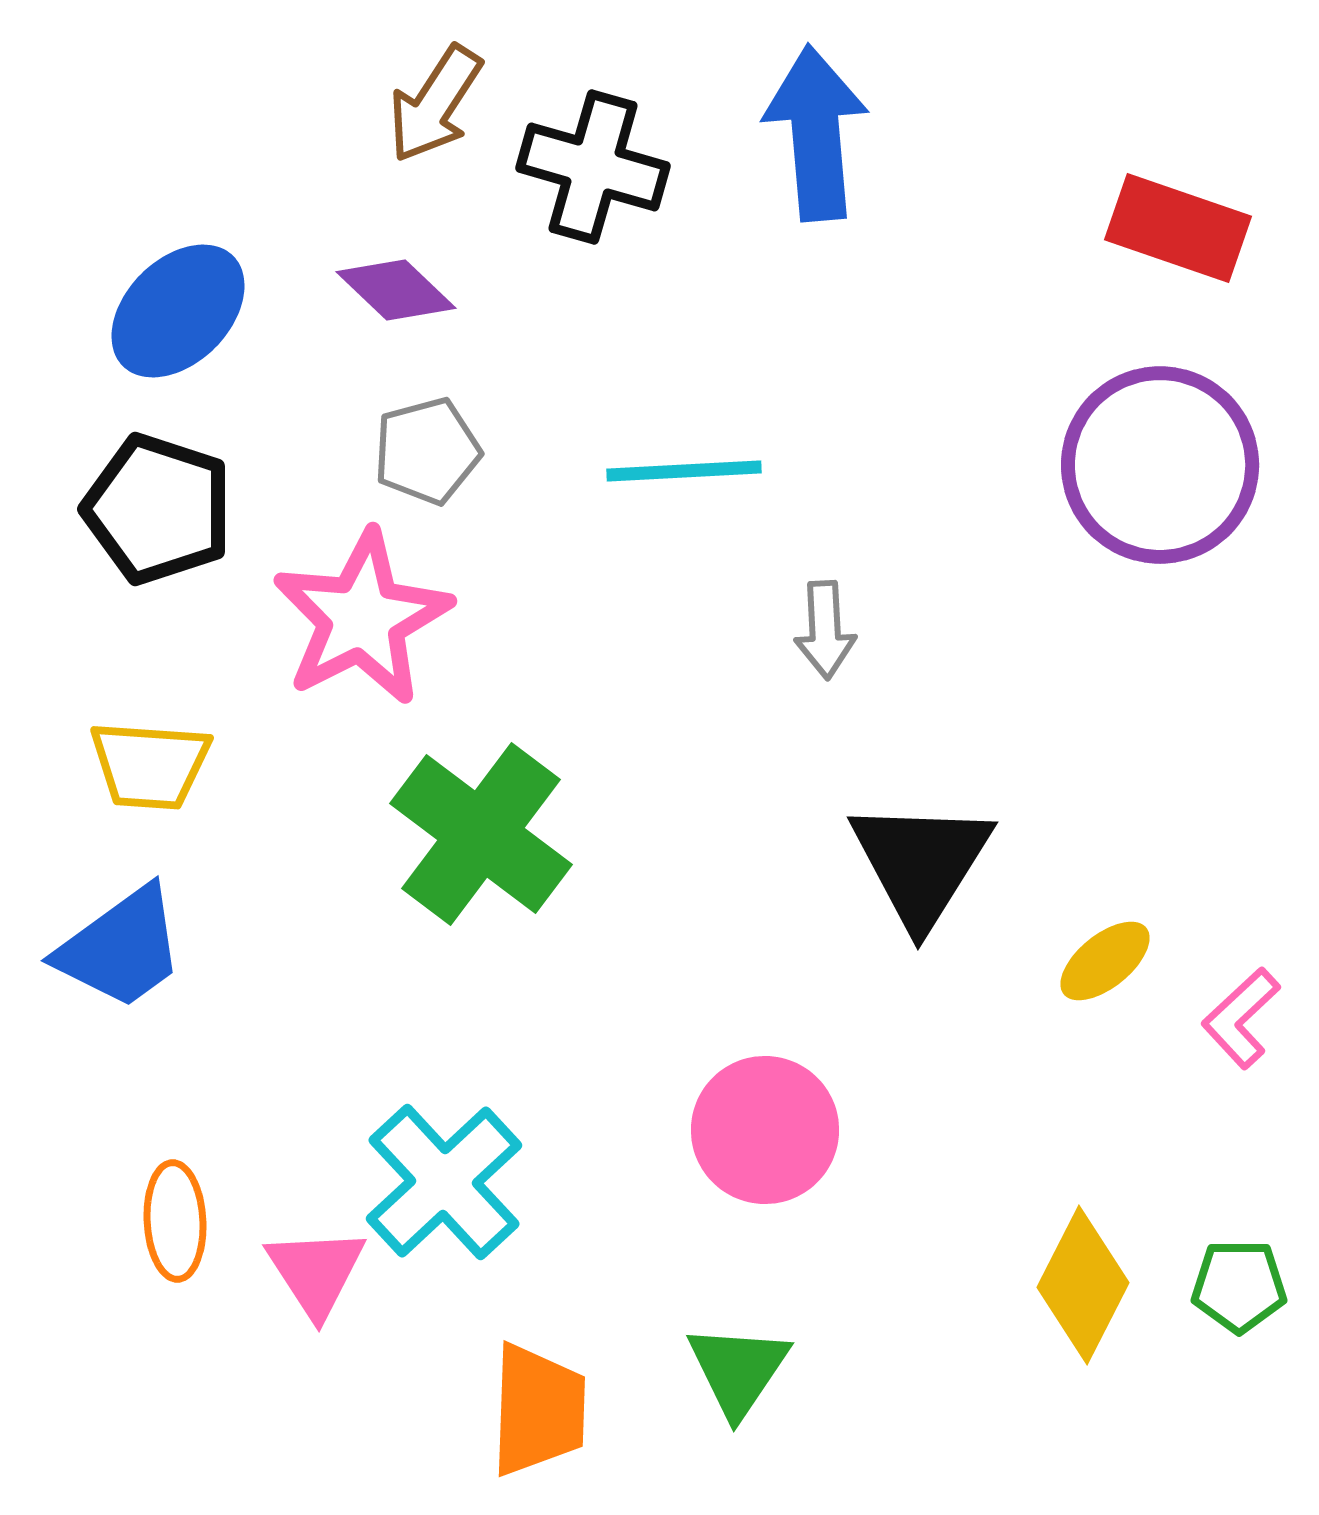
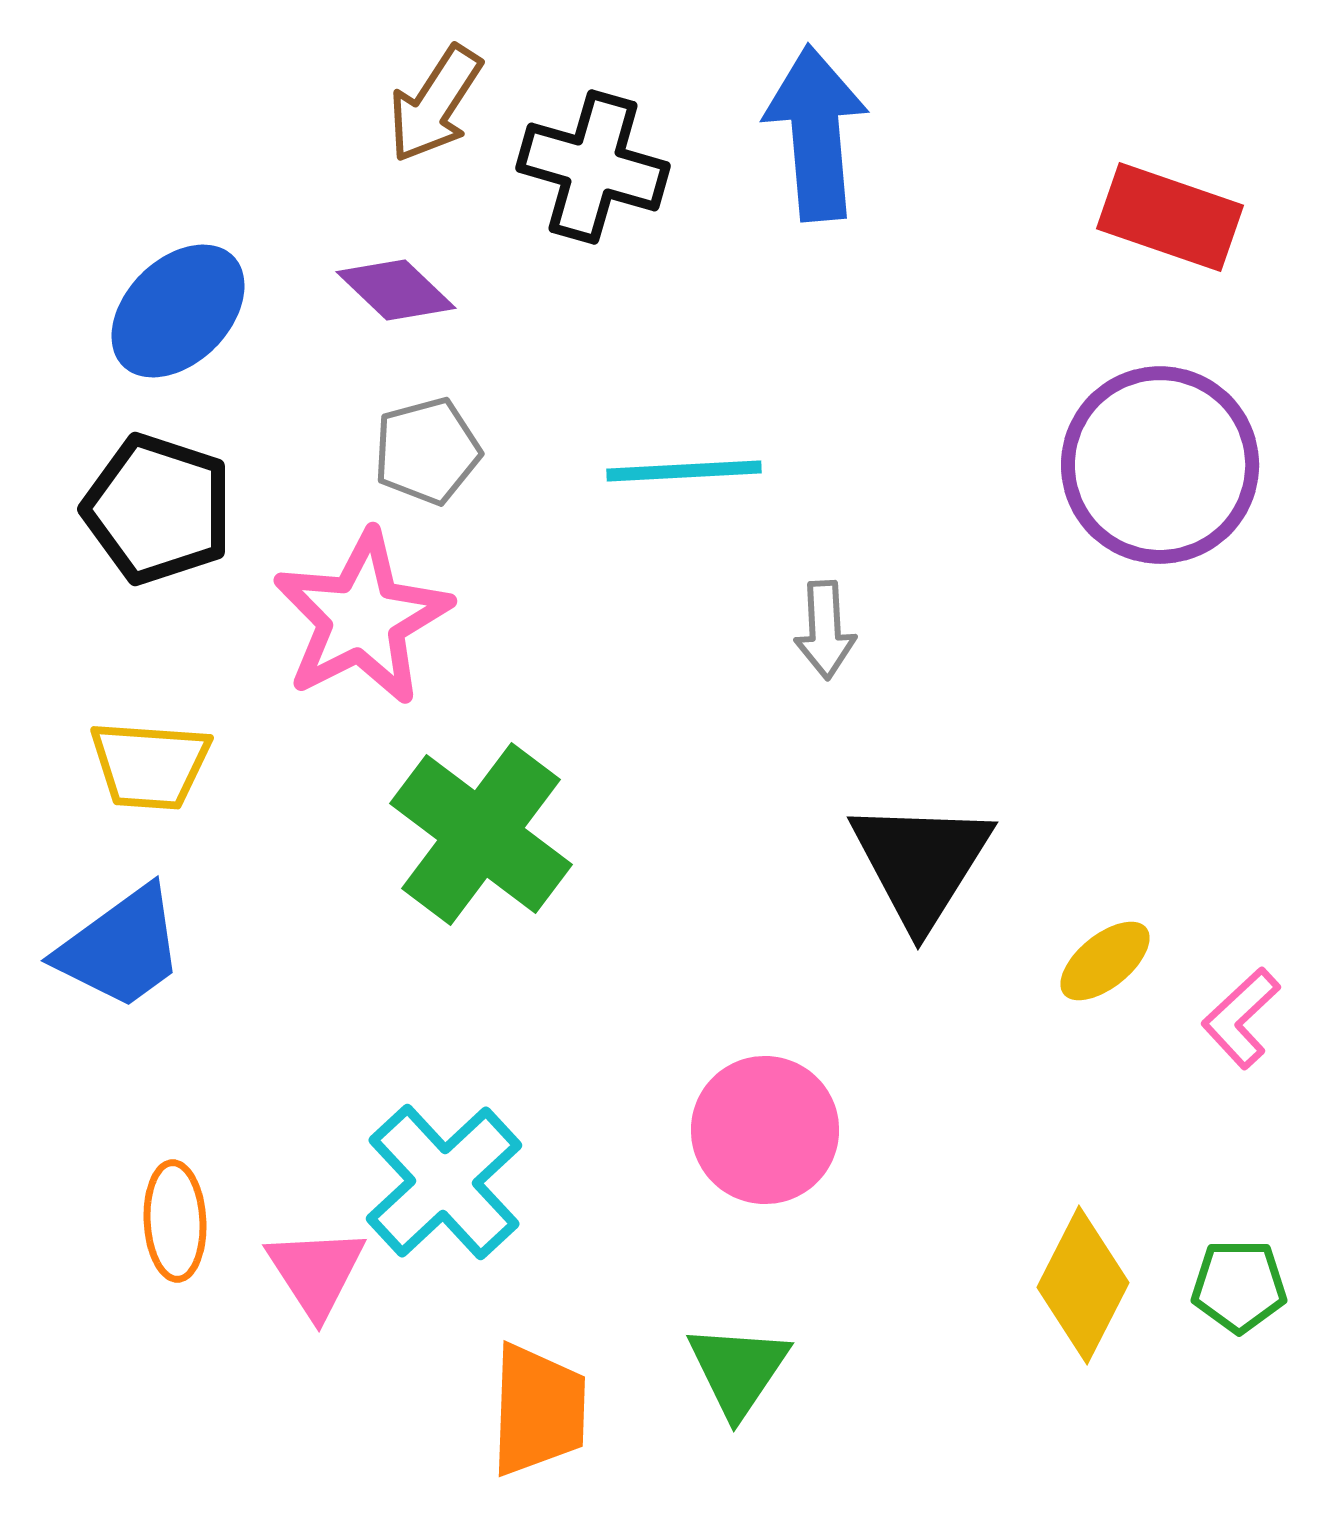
red rectangle: moved 8 px left, 11 px up
